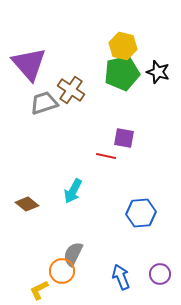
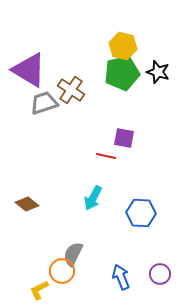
purple triangle: moved 6 px down; rotated 18 degrees counterclockwise
cyan arrow: moved 20 px right, 7 px down
blue hexagon: rotated 8 degrees clockwise
